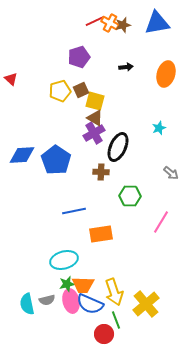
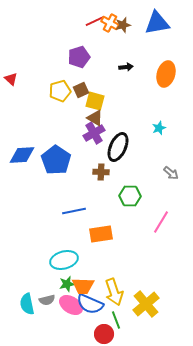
orange trapezoid: moved 1 px down
pink ellipse: moved 4 px down; rotated 45 degrees counterclockwise
